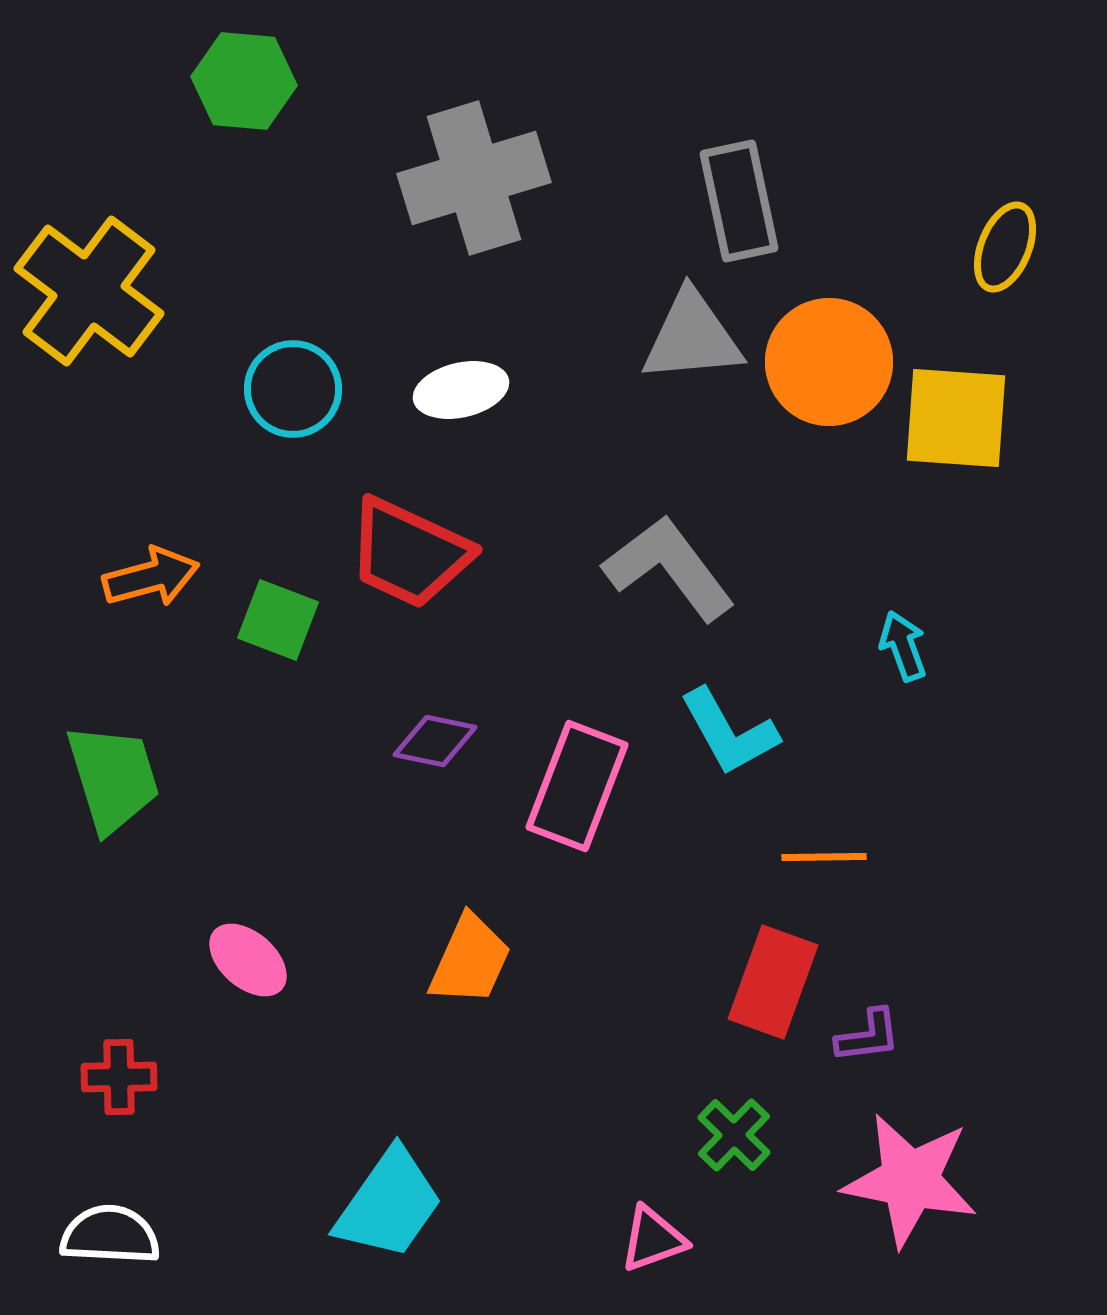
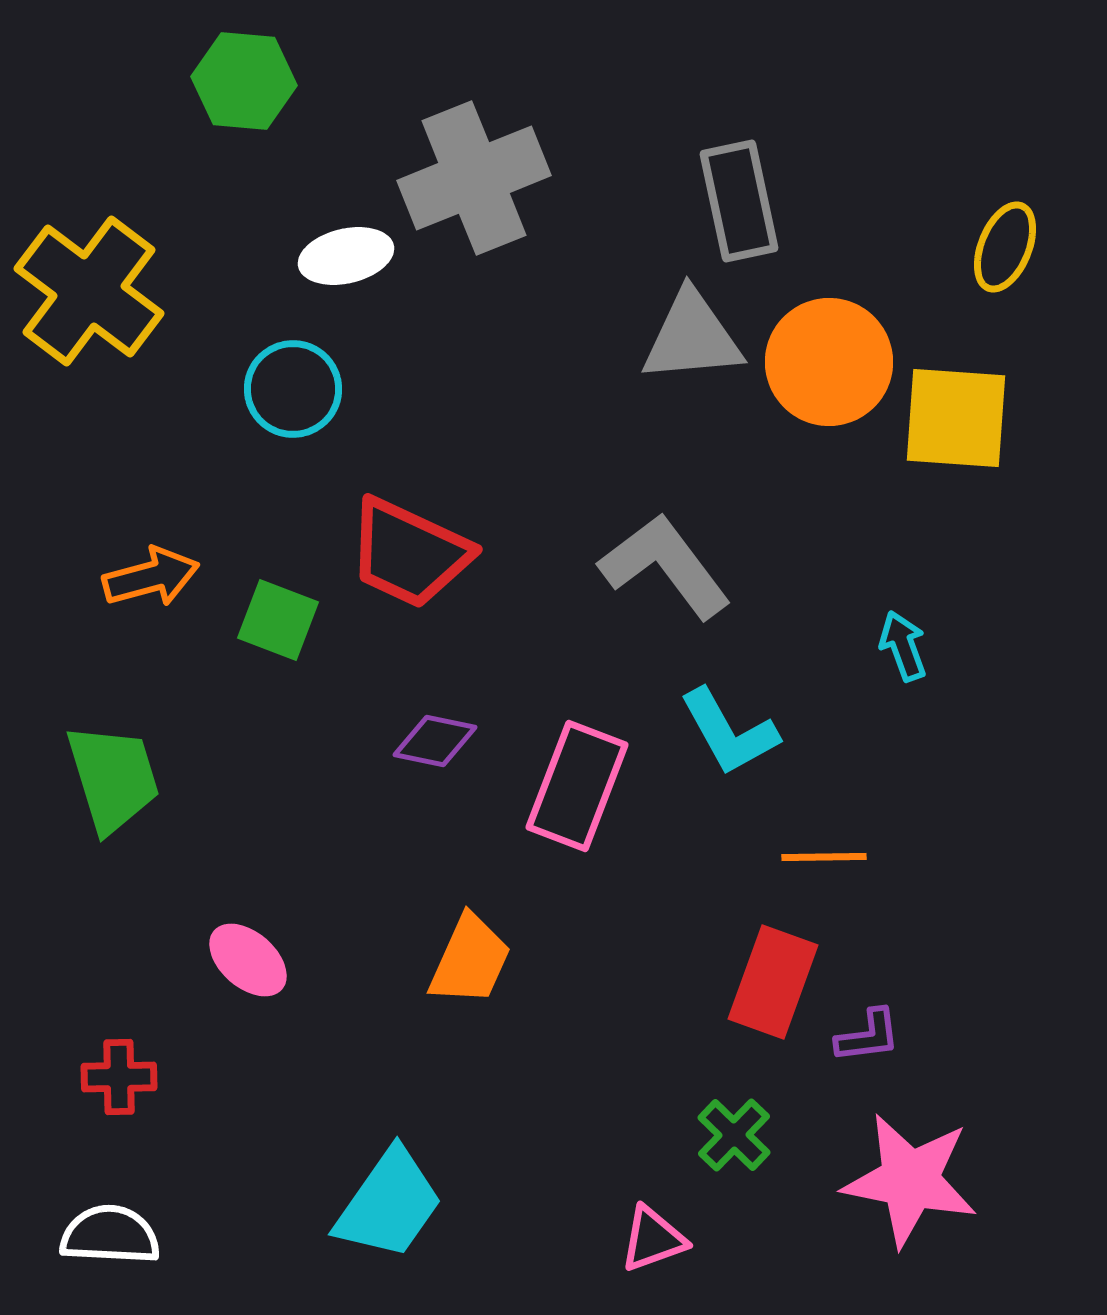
gray cross: rotated 5 degrees counterclockwise
white ellipse: moved 115 px left, 134 px up
gray L-shape: moved 4 px left, 2 px up
